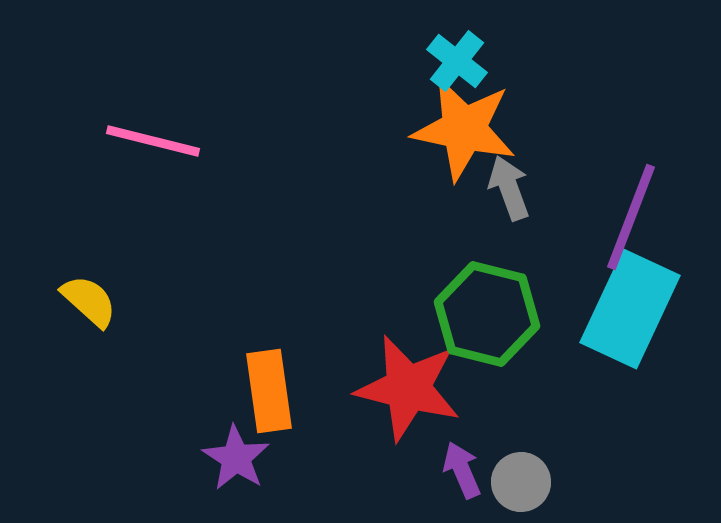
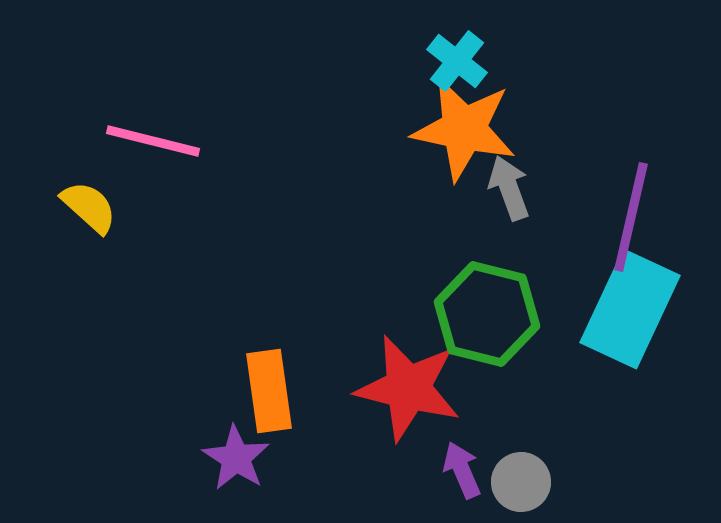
purple line: rotated 8 degrees counterclockwise
yellow semicircle: moved 94 px up
